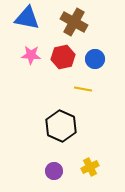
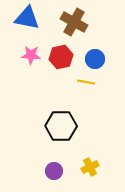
red hexagon: moved 2 px left
yellow line: moved 3 px right, 7 px up
black hexagon: rotated 24 degrees counterclockwise
